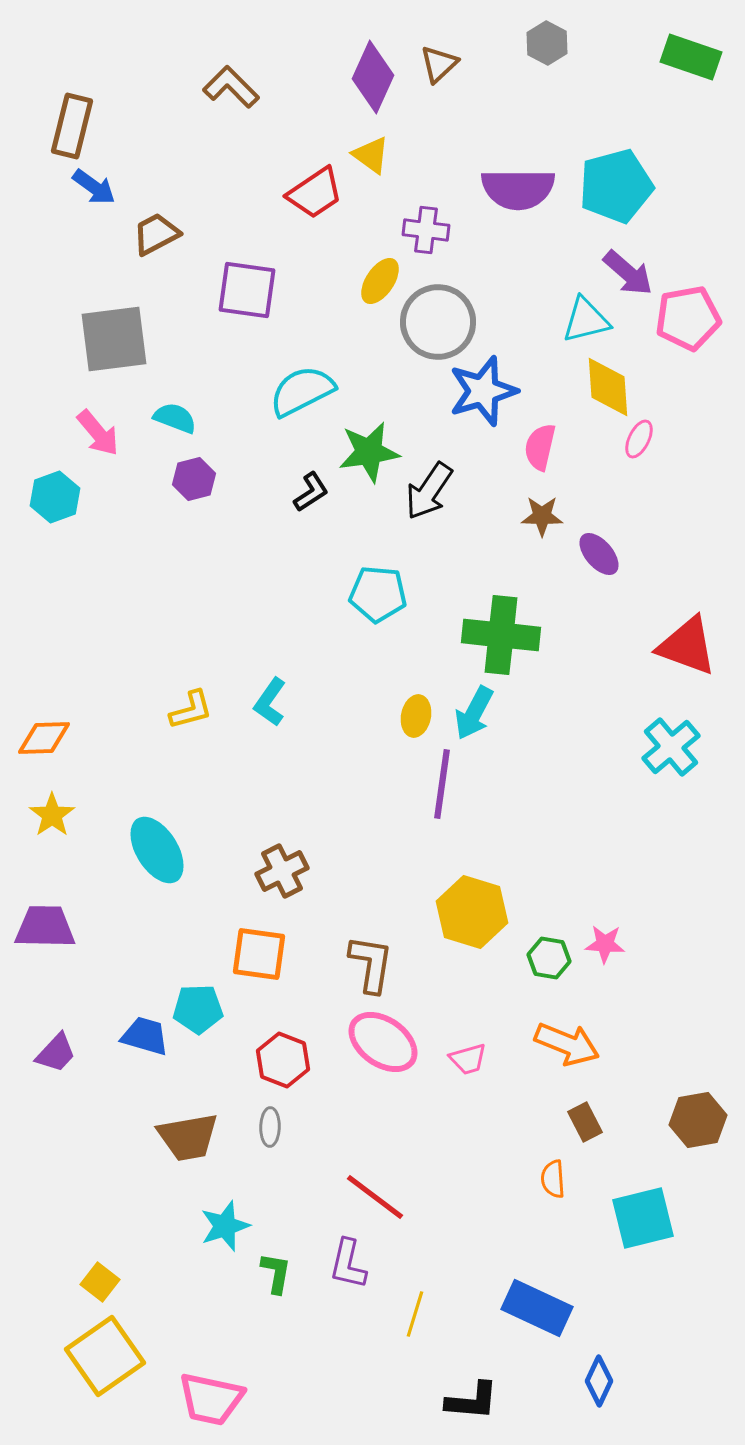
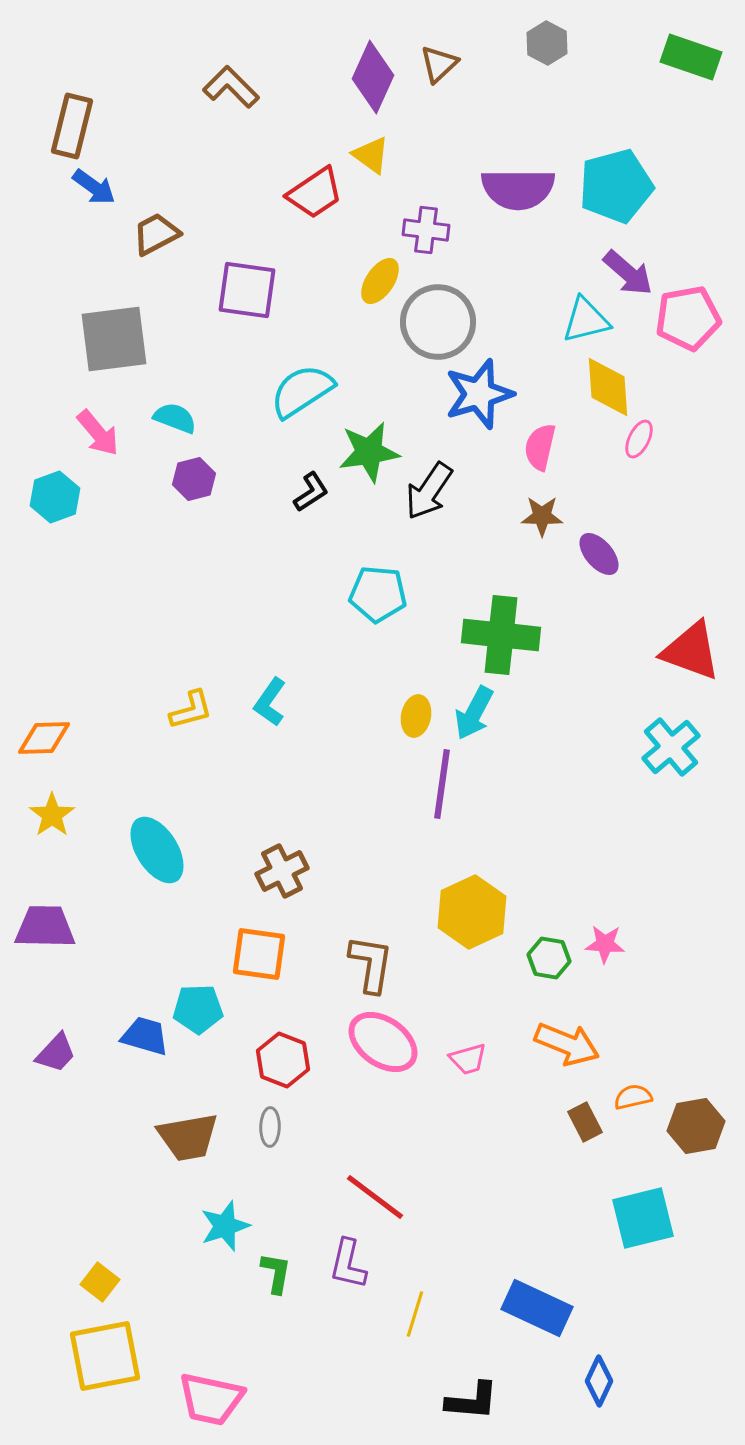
cyan semicircle at (302, 391): rotated 6 degrees counterclockwise
blue star at (483, 391): moved 4 px left, 3 px down
red triangle at (687, 646): moved 4 px right, 5 px down
yellow hexagon at (472, 912): rotated 18 degrees clockwise
brown hexagon at (698, 1120): moved 2 px left, 6 px down
orange semicircle at (553, 1179): moved 80 px right, 82 px up; rotated 81 degrees clockwise
yellow square at (105, 1356): rotated 24 degrees clockwise
